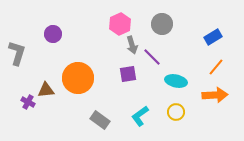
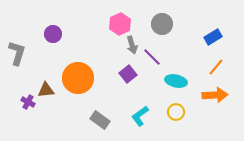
purple square: rotated 30 degrees counterclockwise
